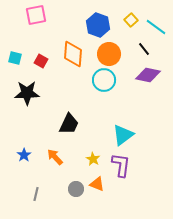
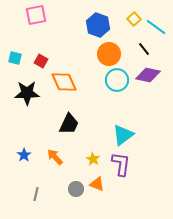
yellow square: moved 3 px right, 1 px up
orange diamond: moved 9 px left, 28 px down; rotated 28 degrees counterclockwise
cyan circle: moved 13 px right
purple L-shape: moved 1 px up
